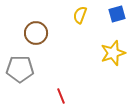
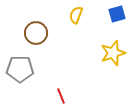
yellow semicircle: moved 4 px left
